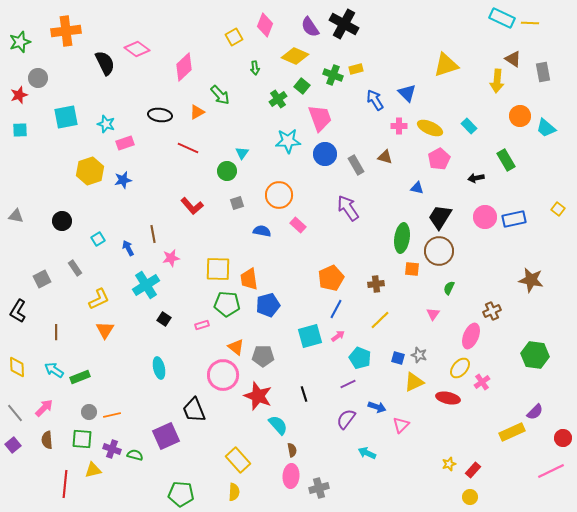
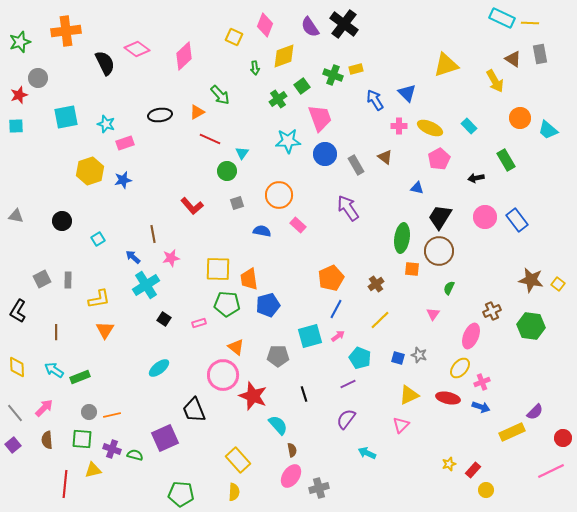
black cross at (344, 24): rotated 8 degrees clockwise
yellow square at (234, 37): rotated 36 degrees counterclockwise
yellow diamond at (295, 56): moved 11 px left; rotated 44 degrees counterclockwise
pink diamond at (184, 67): moved 11 px up
gray rectangle at (543, 72): moved 3 px left, 18 px up
yellow arrow at (497, 81): moved 2 px left; rotated 35 degrees counterclockwise
green square at (302, 86): rotated 14 degrees clockwise
black ellipse at (160, 115): rotated 15 degrees counterclockwise
orange circle at (520, 116): moved 2 px down
cyan trapezoid at (546, 128): moved 2 px right, 2 px down
cyan square at (20, 130): moved 4 px left, 4 px up
red line at (188, 148): moved 22 px right, 9 px up
brown triangle at (385, 157): rotated 21 degrees clockwise
yellow square at (558, 209): moved 75 px down
blue rectangle at (514, 219): moved 3 px right, 1 px down; rotated 65 degrees clockwise
blue arrow at (128, 248): moved 5 px right, 9 px down; rotated 21 degrees counterclockwise
gray rectangle at (75, 268): moved 7 px left, 12 px down; rotated 35 degrees clockwise
brown cross at (376, 284): rotated 28 degrees counterclockwise
yellow L-shape at (99, 299): rotated 15 degrees clockwise
pink rectangle at (202, 325): moved 3 px left, 2 px up
green hexagon at (535, 355): moved 4 px left, 29 px up
gray pentagon at (263, 356): moved 15 px right
cyan ellipse at (159, 368): rotated 65 degrees clockwise
yellow triangle at (414, 382): moved 5 px left, 13 px down
pink cross at (482, 382): rotated 14 degrees clockwise
red star at (258, 396): moved 5 px left
blue arrow at (377, 407): moved 104 px right
purple square at (166, 436): moved 1 px left, 2 px down
pink ellipse at (291, 476): rotated 30 degrees clockwise
yellow circle at (470, 497): moved 16 px right, 7 px up
